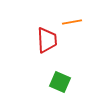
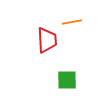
green square: moved 7 px right, 2 px up; rotated 25 degrees counterclockwise
